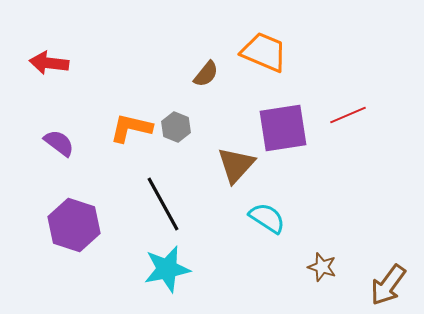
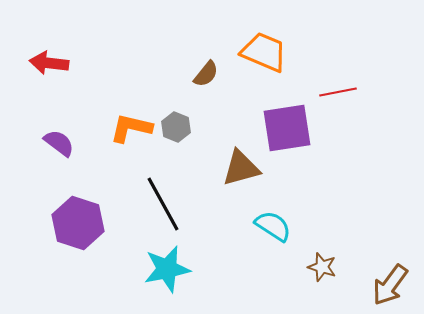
red line: moved 10 px left, 23 px up; rotated 12 degrees clockwise
purple square: moved 4 px right
brown triangle: moved 5 px right, 3 px down; rotated 33 degrees clockwise
cyan semicircle: moved 6 px right, 8 px down
purple hexagon: moved 4 px right, 2 px up
brown arrow: moved 2 px right
